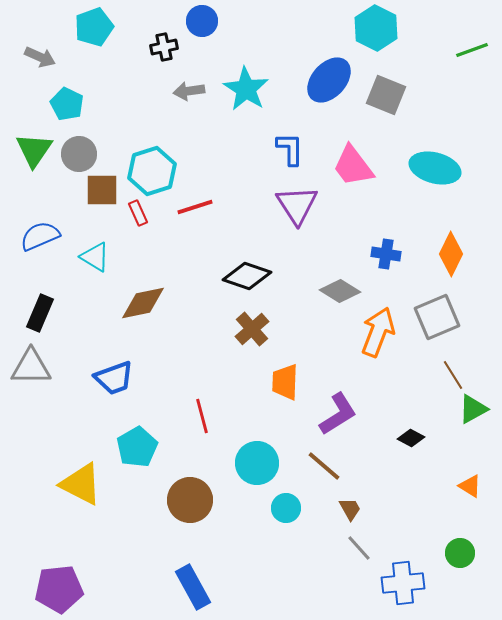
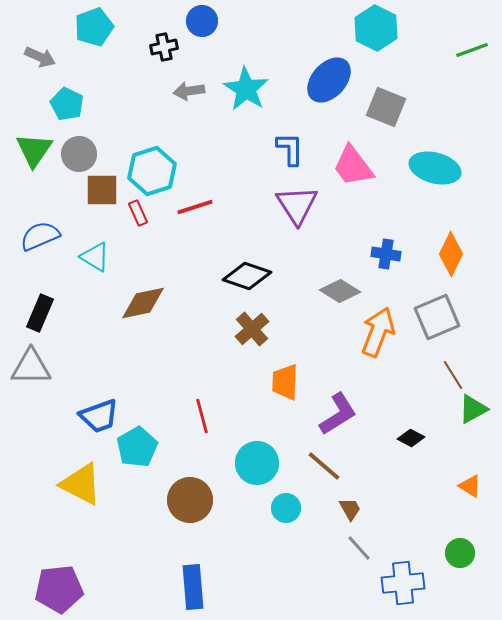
gray square at (386, 95): moved 12 px down
blue trapezoid at (114, 378): moved 15 px left, 38 px down
blue rectangle at (193, 587): rotated 24 degrees clockwise
